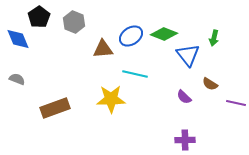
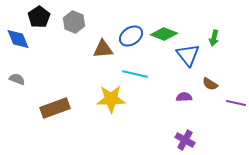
purple semicircle: rotated 133 degrees clockwise
purple cross: rotated 30 degrees clockwise
